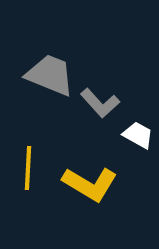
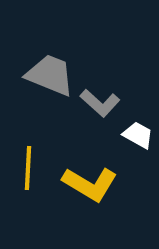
gray L-shape: rotated 6 degrees counterclockwise
